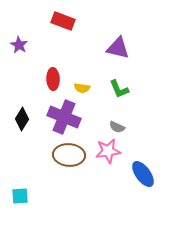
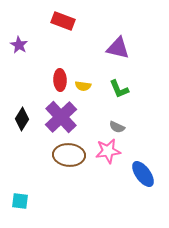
red ellipse: moved 7 px right, 1 px down
yellow semicircle: moved 1 px right, 2 px up
purple cross: moved 3 px left; rotated 24 degrees clockwise
cyan square: moved 5 px down; rotated 12 degrees clockwise
